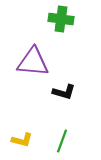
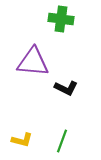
black L-shape: moved 2 px right, 4 px up; rotated 10 degrees clockwise
